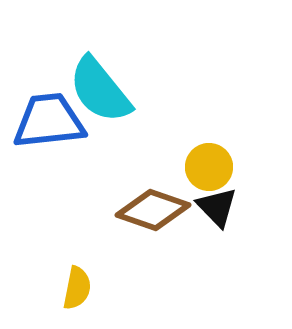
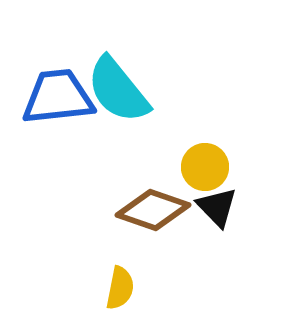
cyan semicircle: moved 18 px right
blue trapezoid: moved 9 px right, 24 px up
yellow circle: moved 4 px left
yellow semicircle: moved 43 px right
